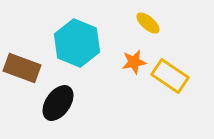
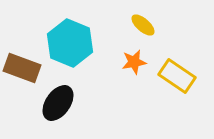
yellow ellipse: moved 5 px left, 2 px down
cyan hexagon: moved 7 px left
yellow rectangle: moved 7 px right
